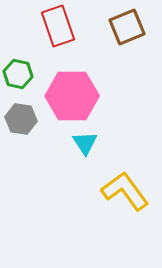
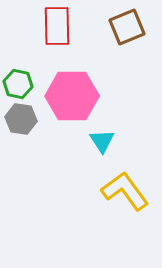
red rectangle: moved 1 px left; rotated 18 degrees clockwise
green hexagon: moved 10 px down
cyan triangle: moved 17 px right, 2 px up
